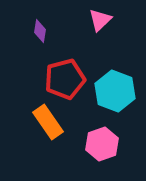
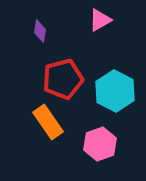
pink triangle: rotated 15 degrees clockwise
red pentagon: moved 2 px left
cyan hexagon: rotated 6 degrees clockwise
pink hexagon: moved 2 px left
